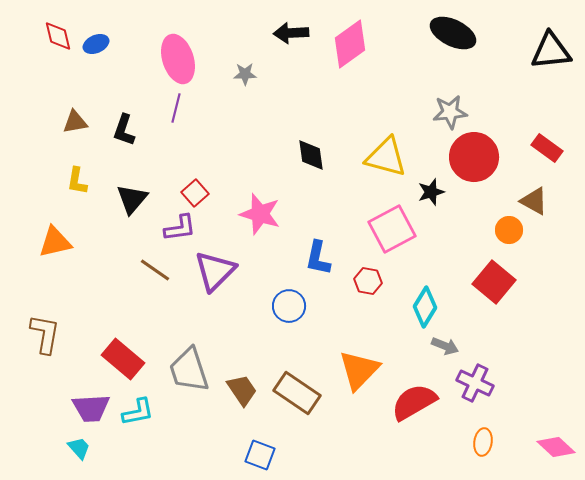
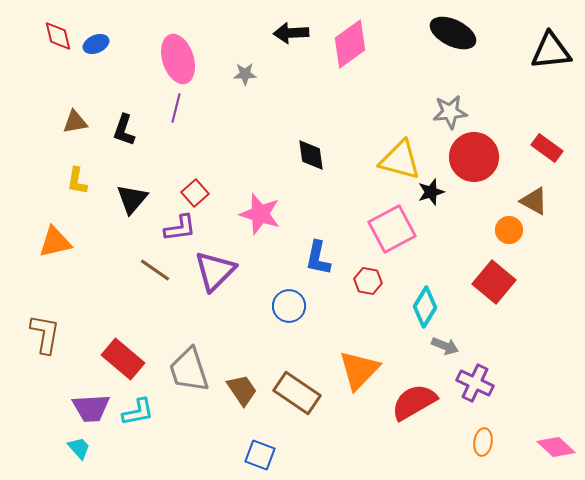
yellow triangle at (386, 157): moved 14 px right, 3 px down
